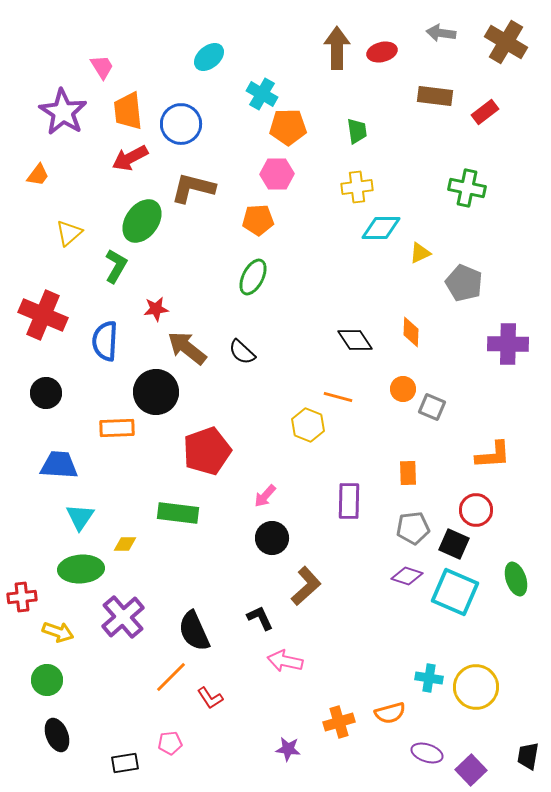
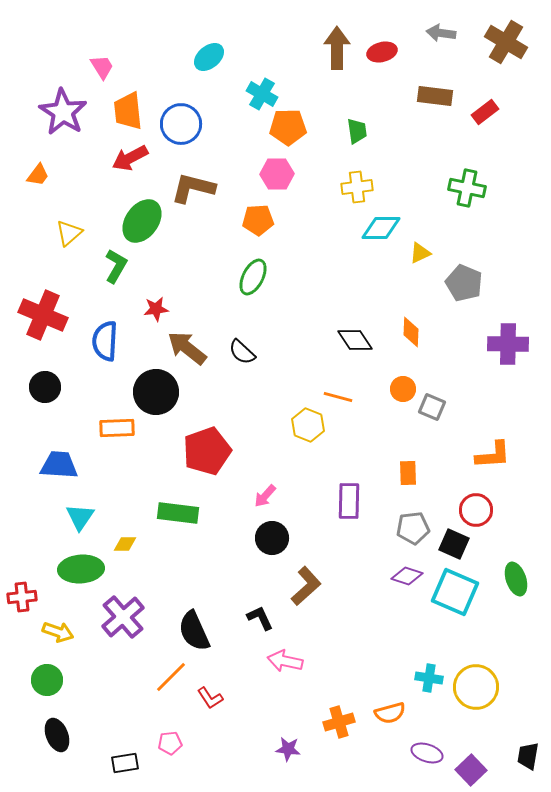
black circle at (46, 393): moved 1 px left, 6 px up
